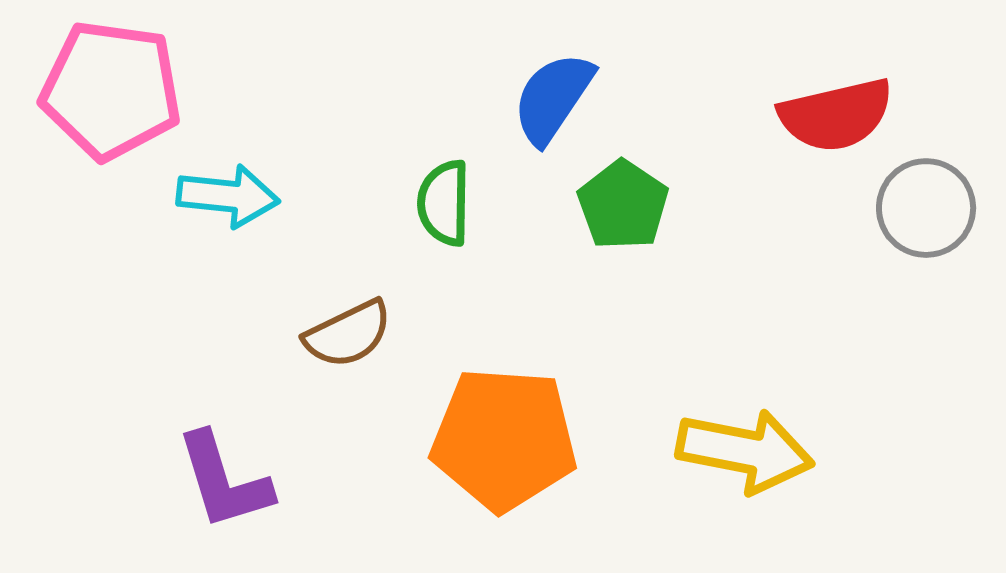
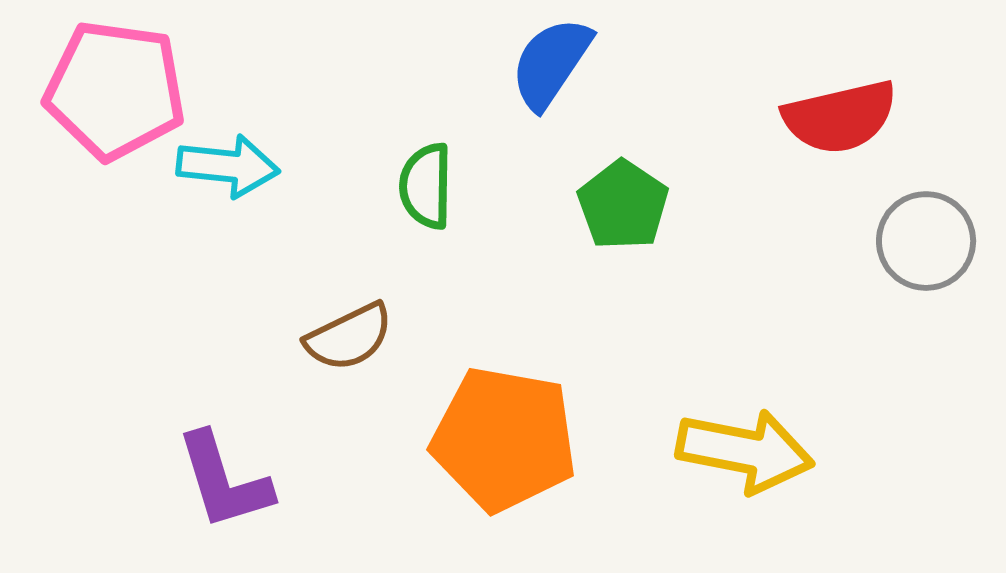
pink pentagon: moved 4 px right
blue semicircle: moved 2 px left, 35 px up
red semicircle: moved 4 px right, 2 px down
cyan arrow: moved 30 px up
green semicircle: moved 18 px left, 17 px up
gray circle: moved 33 px down
brown semicircle: moved 1 px right, 3 px down
orange pentagon: rotated 6 degrees clockwise
